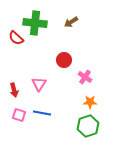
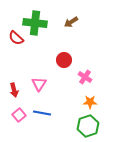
pink square: rotated 32 degrees clockwise
